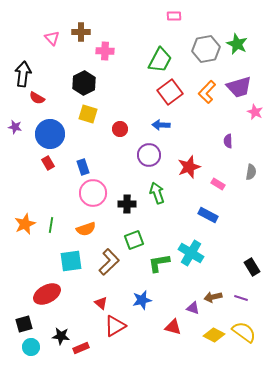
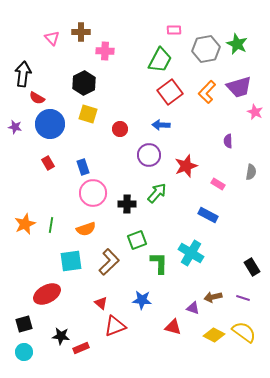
pink rectangle at (174, 16): moved 14 px down
blue circle at (50, 134): moved 10 px up
red star at (189, 167): moved 3 px left, 1 px up
green arrow at (157, 193): rotated 60 degrees clockwise
green square at (134, 240): moved 3 px right
green L-shape at (159, 263): rotated 100 degrees clockwise
purple line at (241, 298): moved 2 px right
blue star at (142, 300): rotated 18 degrees clockwise
red triangle at (115, 326): rotated 10 degrees clockwise
cyan circle at (31, 347): moved 7 px left, 5 px down
